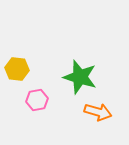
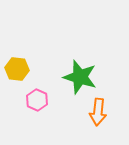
pink hexagon: rotated 25 degrees counterclockwise
orange arrow: rotated 80 degrees clockwise
